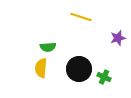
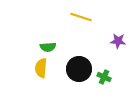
purple star: moved 3 px down; rotated 21 degrees clockwise
